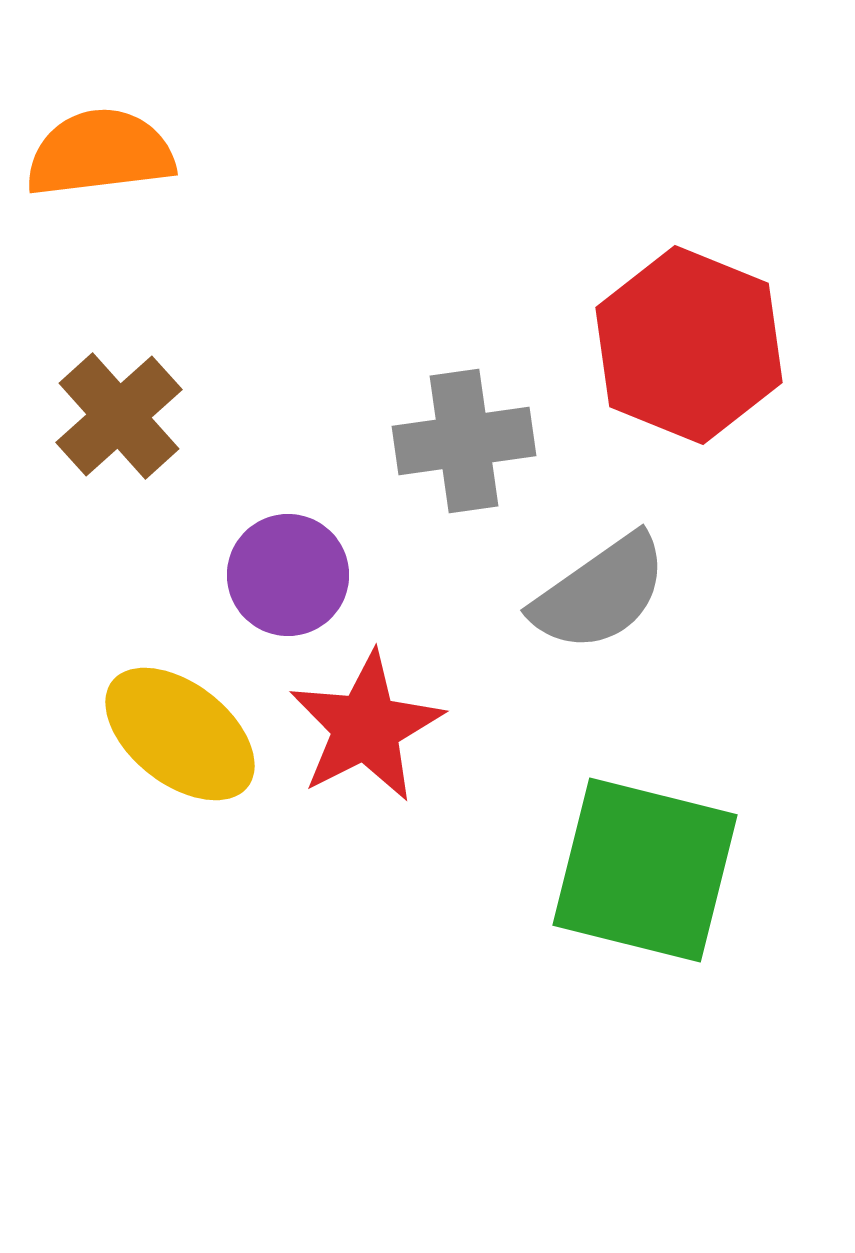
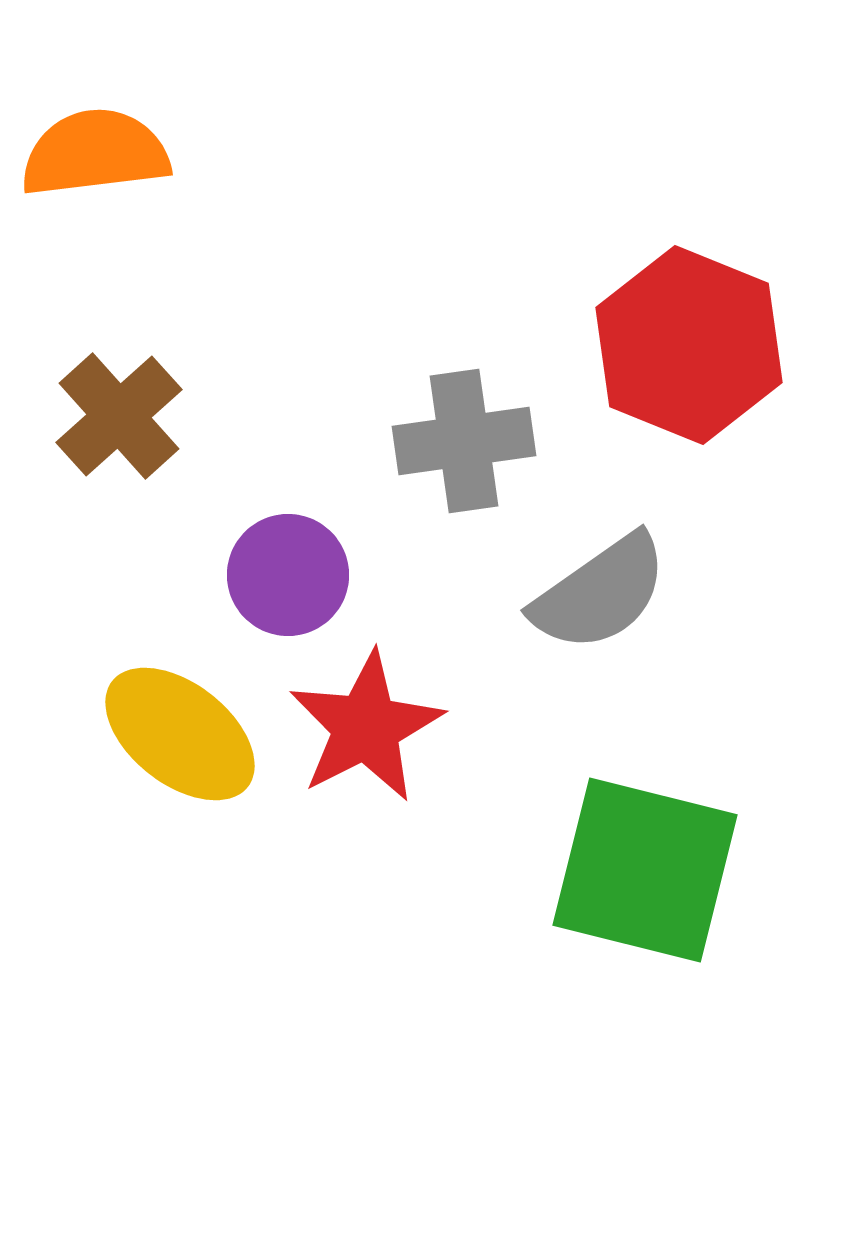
orange semicircle: moved 5 px left
